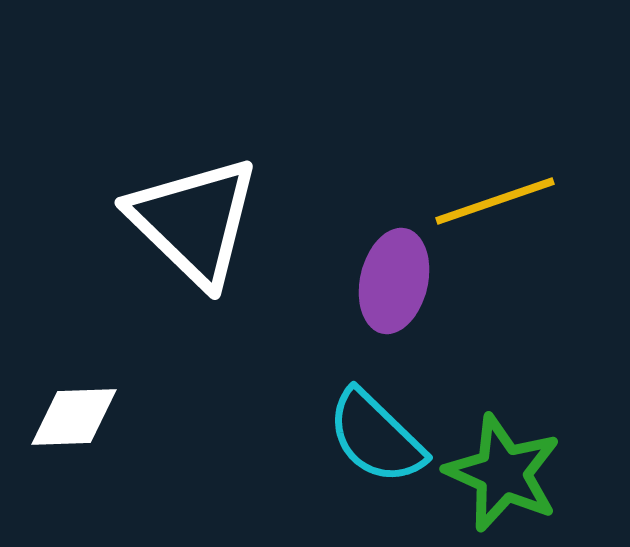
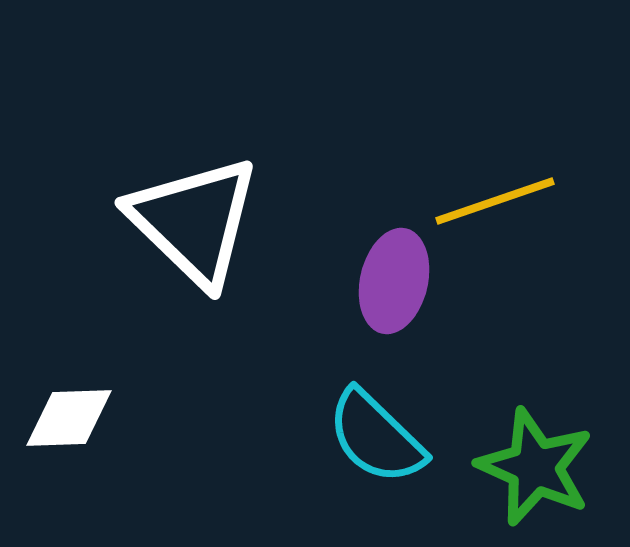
white diamond: moved 5 px left, 1 px down
green star: moved 32 px right, 6 px up
